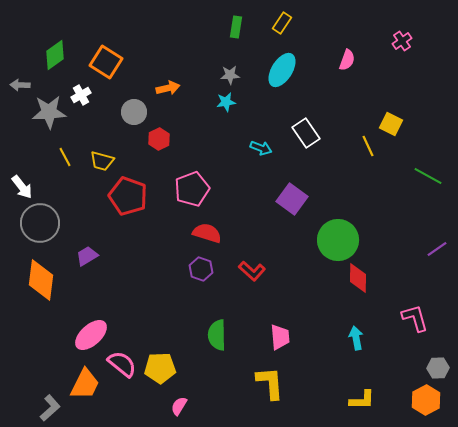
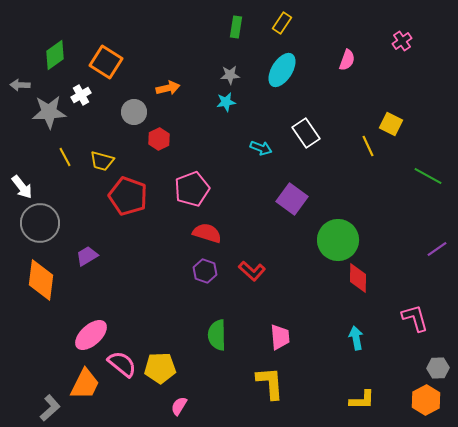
purple hexagon at (201, 269): moved 4 px right, 2 px down
